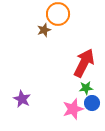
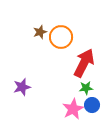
orange circle: moved 3 px right, 23 px down
brown star: moved 4 px left, 2 px down
purple star: moved 12 px up; rotated 30 degrees clockwise
blue circle: moved 2 px down
pink star: rotated 10 degrees counterclockwise
